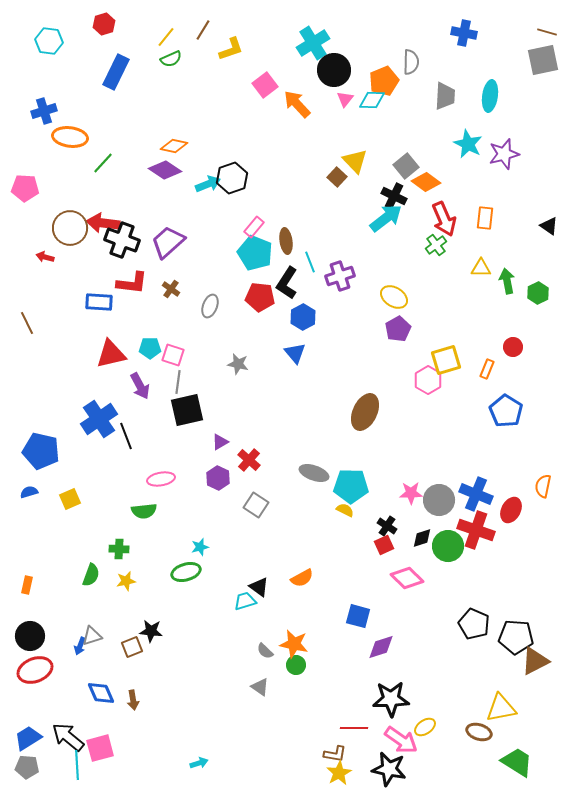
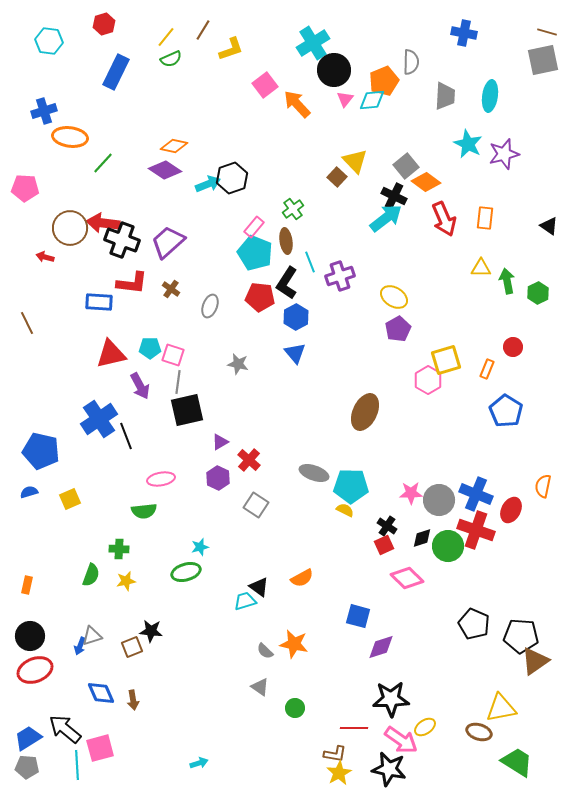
cyan diamond at (372, 100): rotated 8 degrees counterclockwise
green cross at (436, 245): moved 143 px left, 36 px up
blue hexagon at (303, 317): moved 7 px left
black pentagon at (516, 637): moved 5 px right, 1 px up
brown triangle at (535, 661): rotated 8 degrees counterclockwise
green circle at (296, 665): moved 1 px left, 43 px down
black arrow at (68, 737): moved 3 px left, 8 px up
